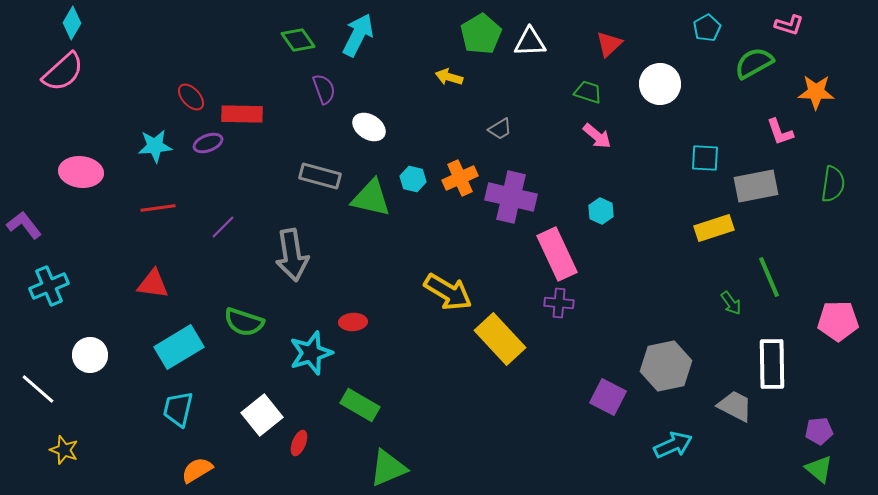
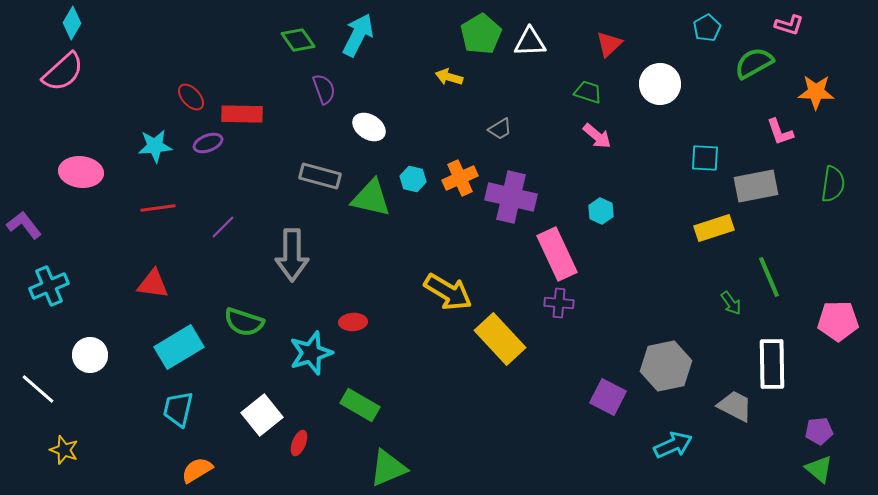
gray arrow at (292, 255): rotated 9 degrees clockwise
